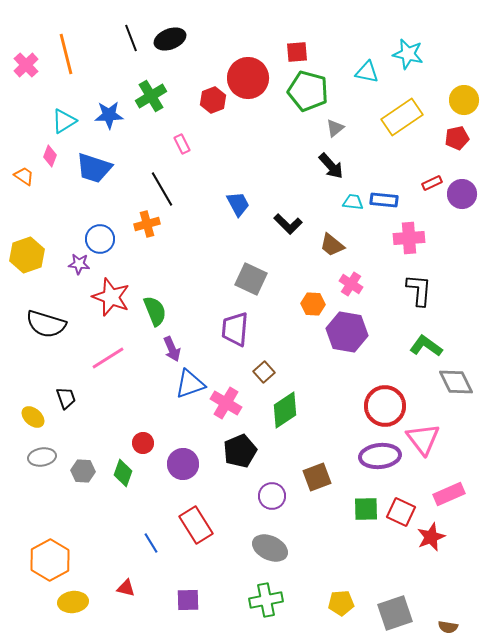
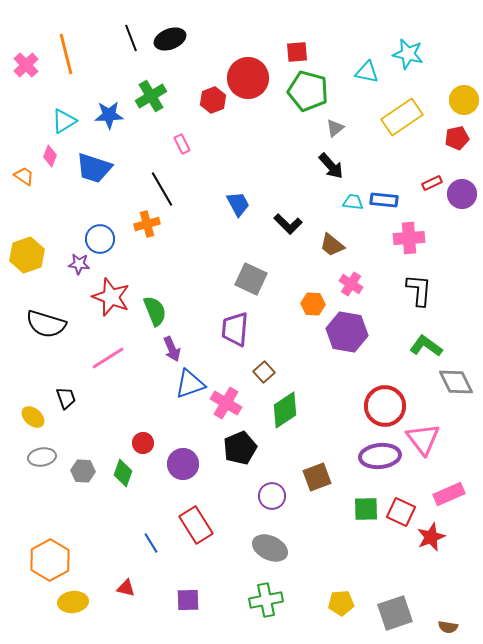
black pentagon at (240, 451): moved 3 px up
